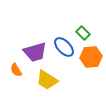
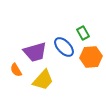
green rectangle: rotated 16 degrees clockwise
yellow trapezoid: moved 4 px left; rotated 80 degrees counterclockwise
